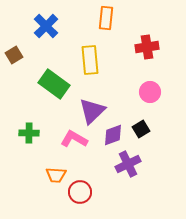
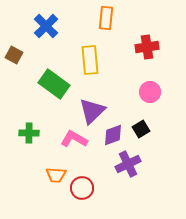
brown square: rotated 30 degrees counterclockwise
red circle: moved 2 px right, 4 px up
